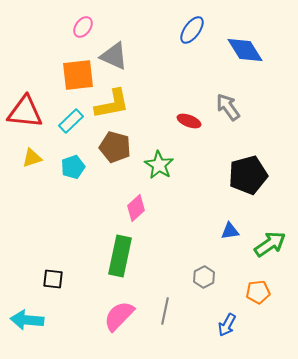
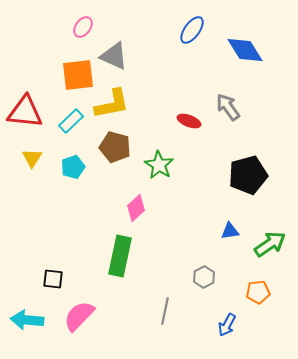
yellow triangle: rotated 40 degrees counterclockwise
pink semicircle: moved 40 px left
